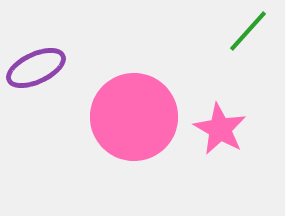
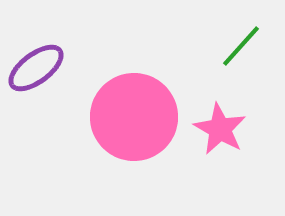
green line: moved 7 px left, 15 px down
purple ellipse: rotated 12 degrees counterclockwise
